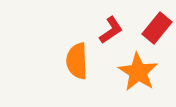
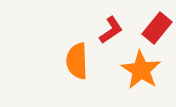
orange star: moved 3 px right, 2 px up
